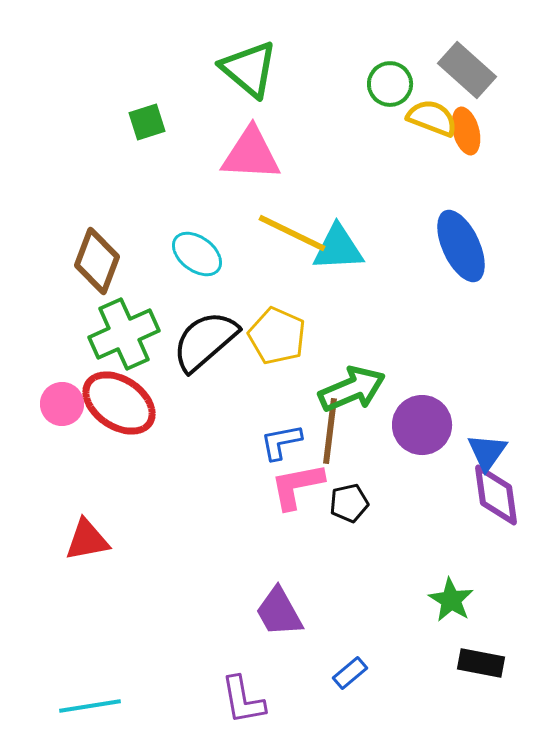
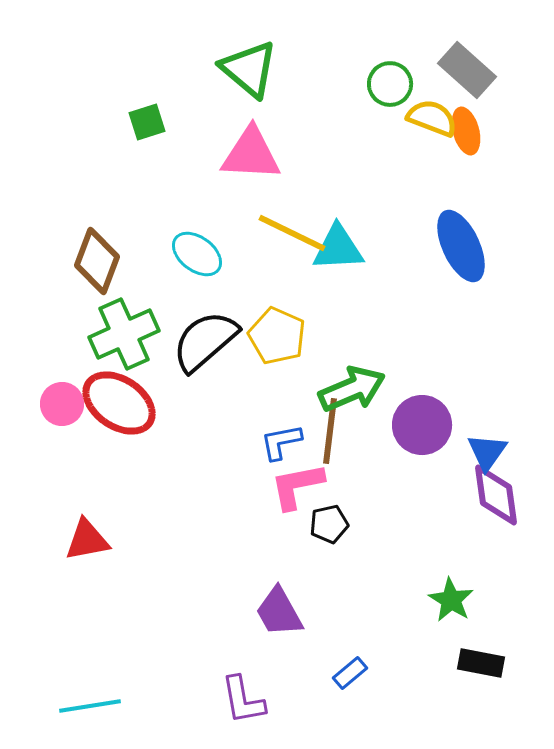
black pentagon: moved 20 px left, 21 px down
